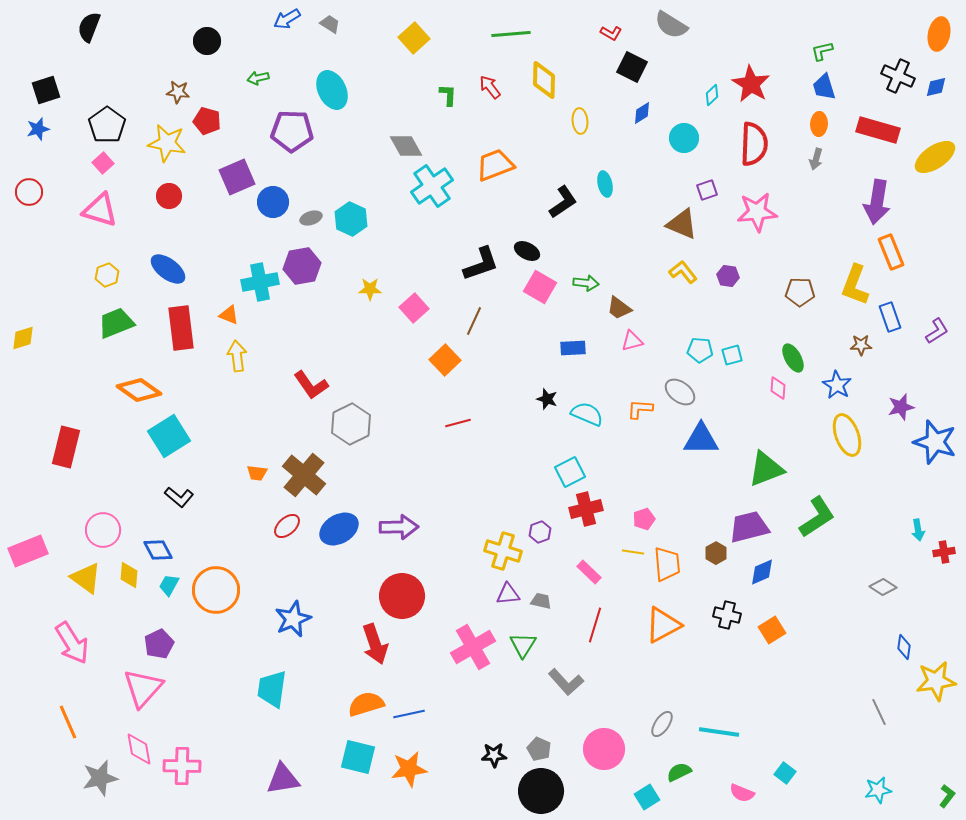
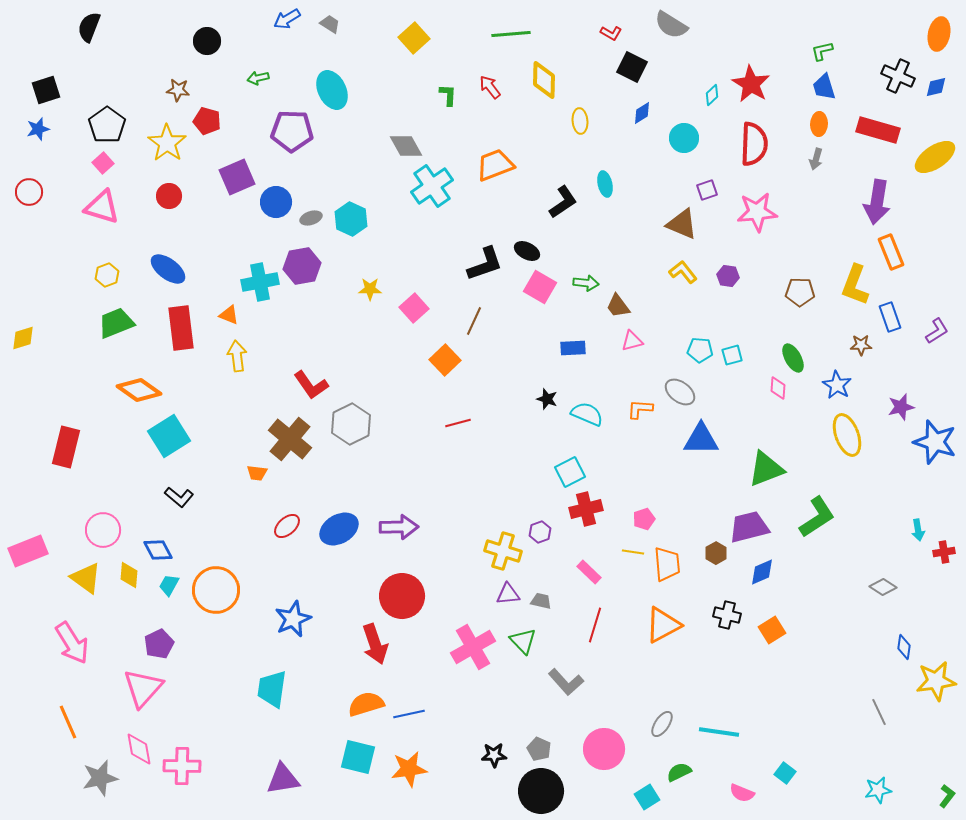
brown star at (178, 92): moved 2 px up
yellow star at (167, 143): rotated 24 degrees clockwise
blue circle at (273, 202): moved 3 px right
pink triangle at (100, 210): moved 2 px right, 3 px up
black L-shape at (481, 264): moved 4 px right
brown trapezoid at (619, 308): moved 1 px left, 2 px up; rotated 16 degrees clockwise
brown cross at (304, 475): moved 14 px left, 36 px up
green triangle at (523, 645): moved 4 px up; rotated 16 degrees counterclockwise
